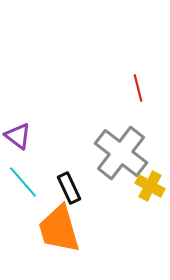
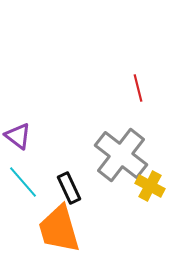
gray cross: moved 2 px down
